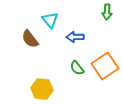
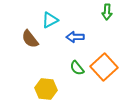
cyan triangle: rotated 42 degrees clockwise
orange square: moved 1 px left, 1 px down; rotated 8 degrees counterclockwise
yellow hexagon: moved 4 px right
